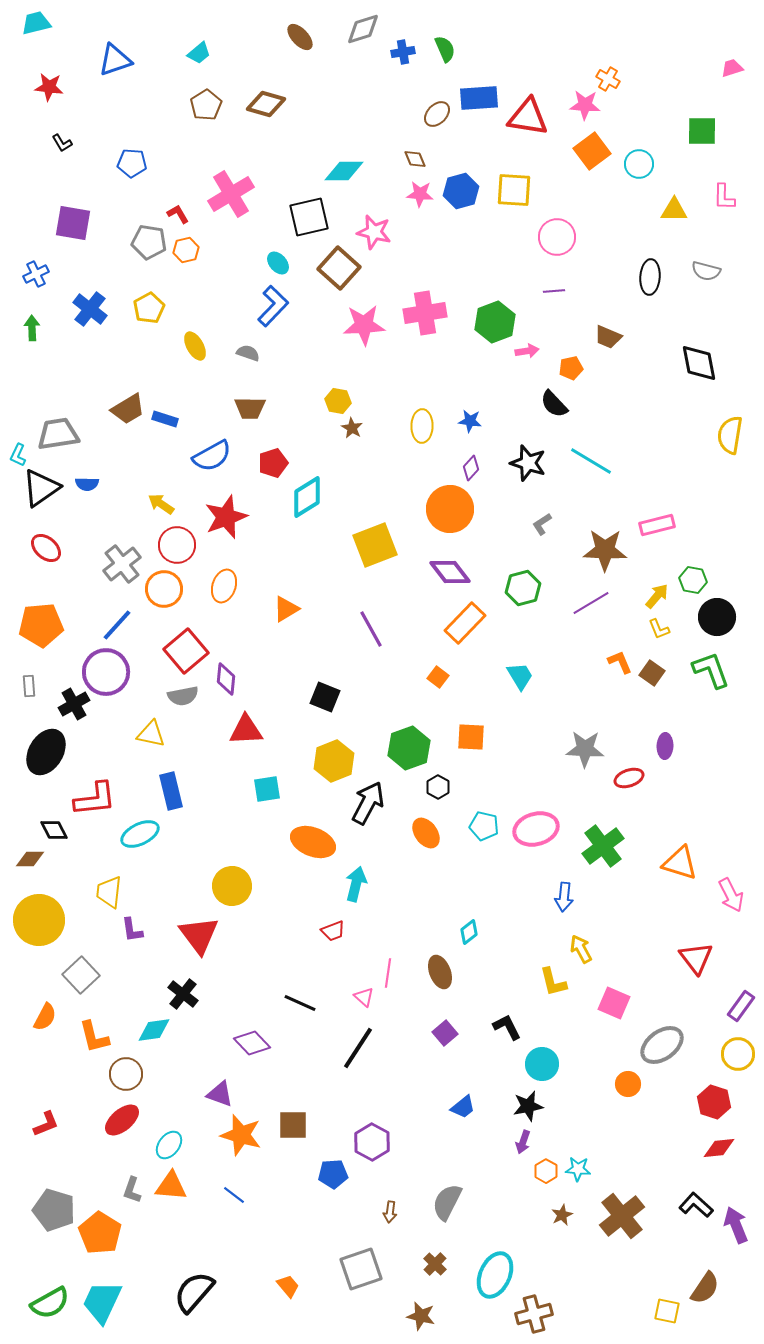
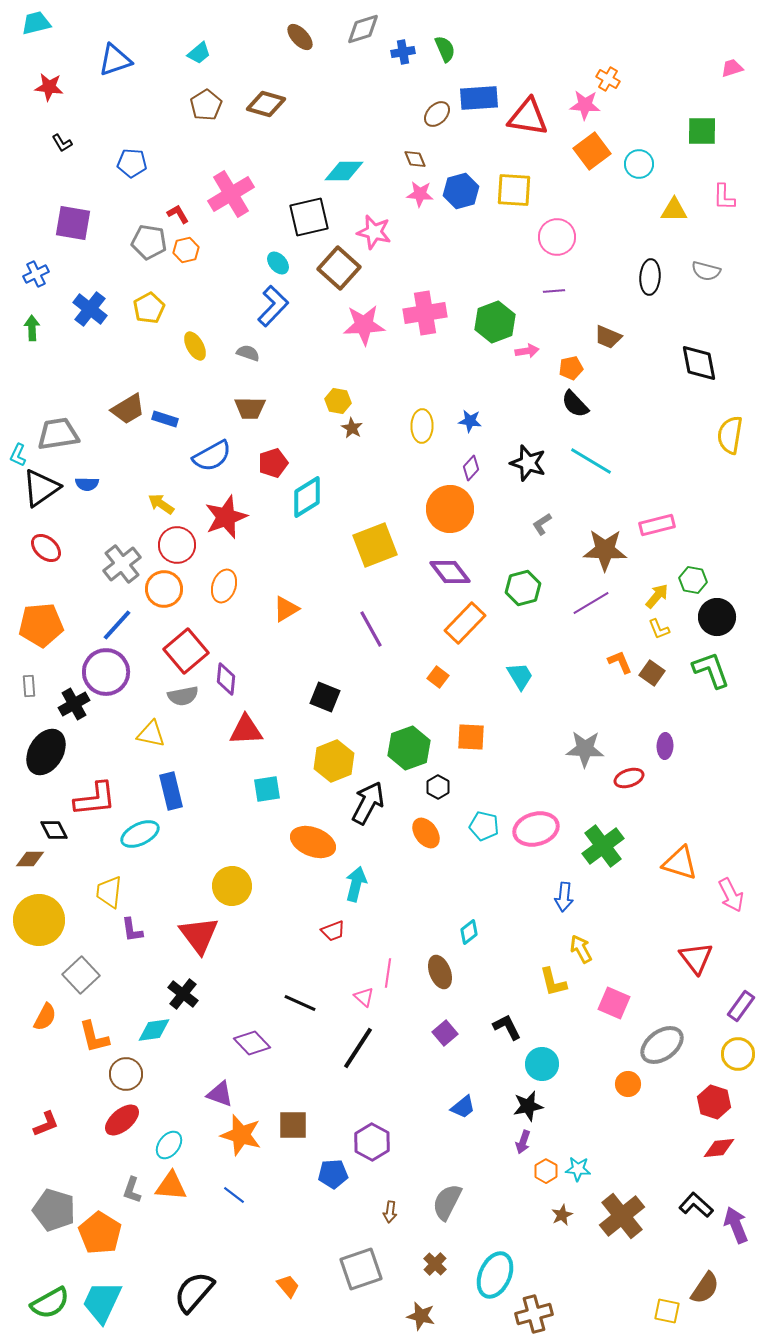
black semicircle at (554, 404): moved 21 px right
